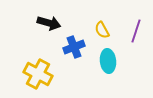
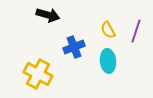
black arrow: moved 1 px left, 8 px up
yellow semicircle: moved 6 px right
